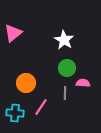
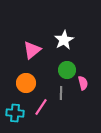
pink triangle: moved 19 px right, 17 px down
white star: rotated 12 degrees clockwise
green circle: moved 2 px down
pink semicircle: rotated 72 degrees clockwise
gray line: moved 4 px left
